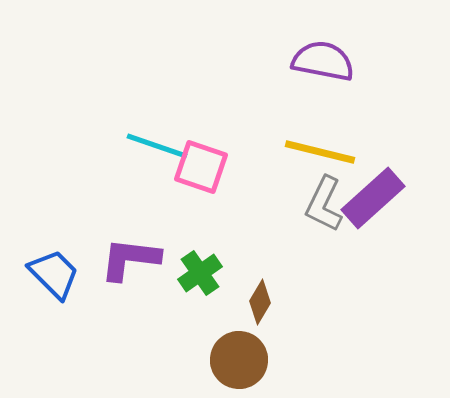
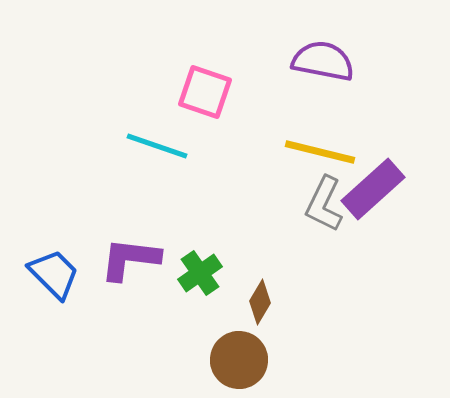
pink square: moved 4 px right, 75 px up
purple rectangle: moved 9 px up
